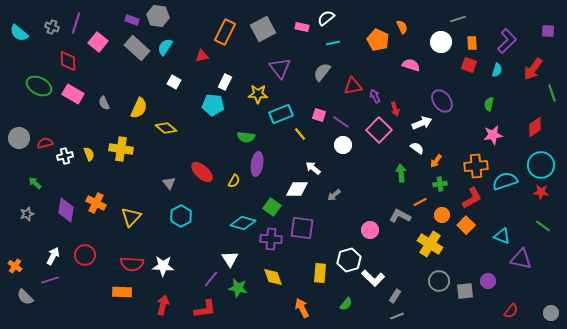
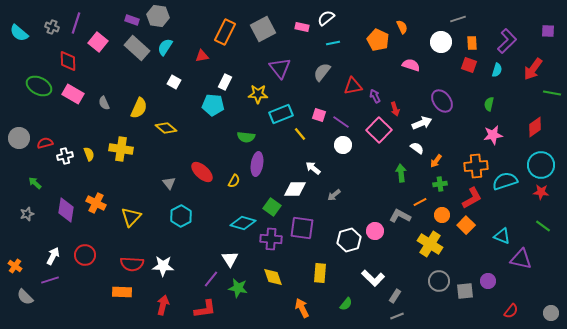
green line at (552, 93): rotated 60 degrees counterclockwise
white diamond at (297, 189): moved 2 px left
pink circle at (370, 230): moved 5 px right, 1 px down
white hexagon at (349, 260): moved 20 px up
